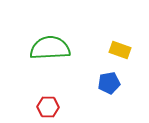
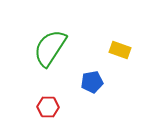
green semicircle: rotated 54 degrees counterclockwise
blue pentagon: moved 17 px left, 1 px up
